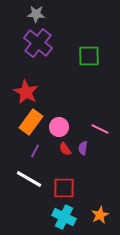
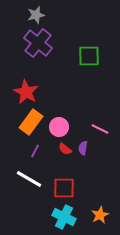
gray star: moved 1 px down; rotated 18 degrees counterclockwise
red semicircle: rotated 16 degrees counterclockwise
